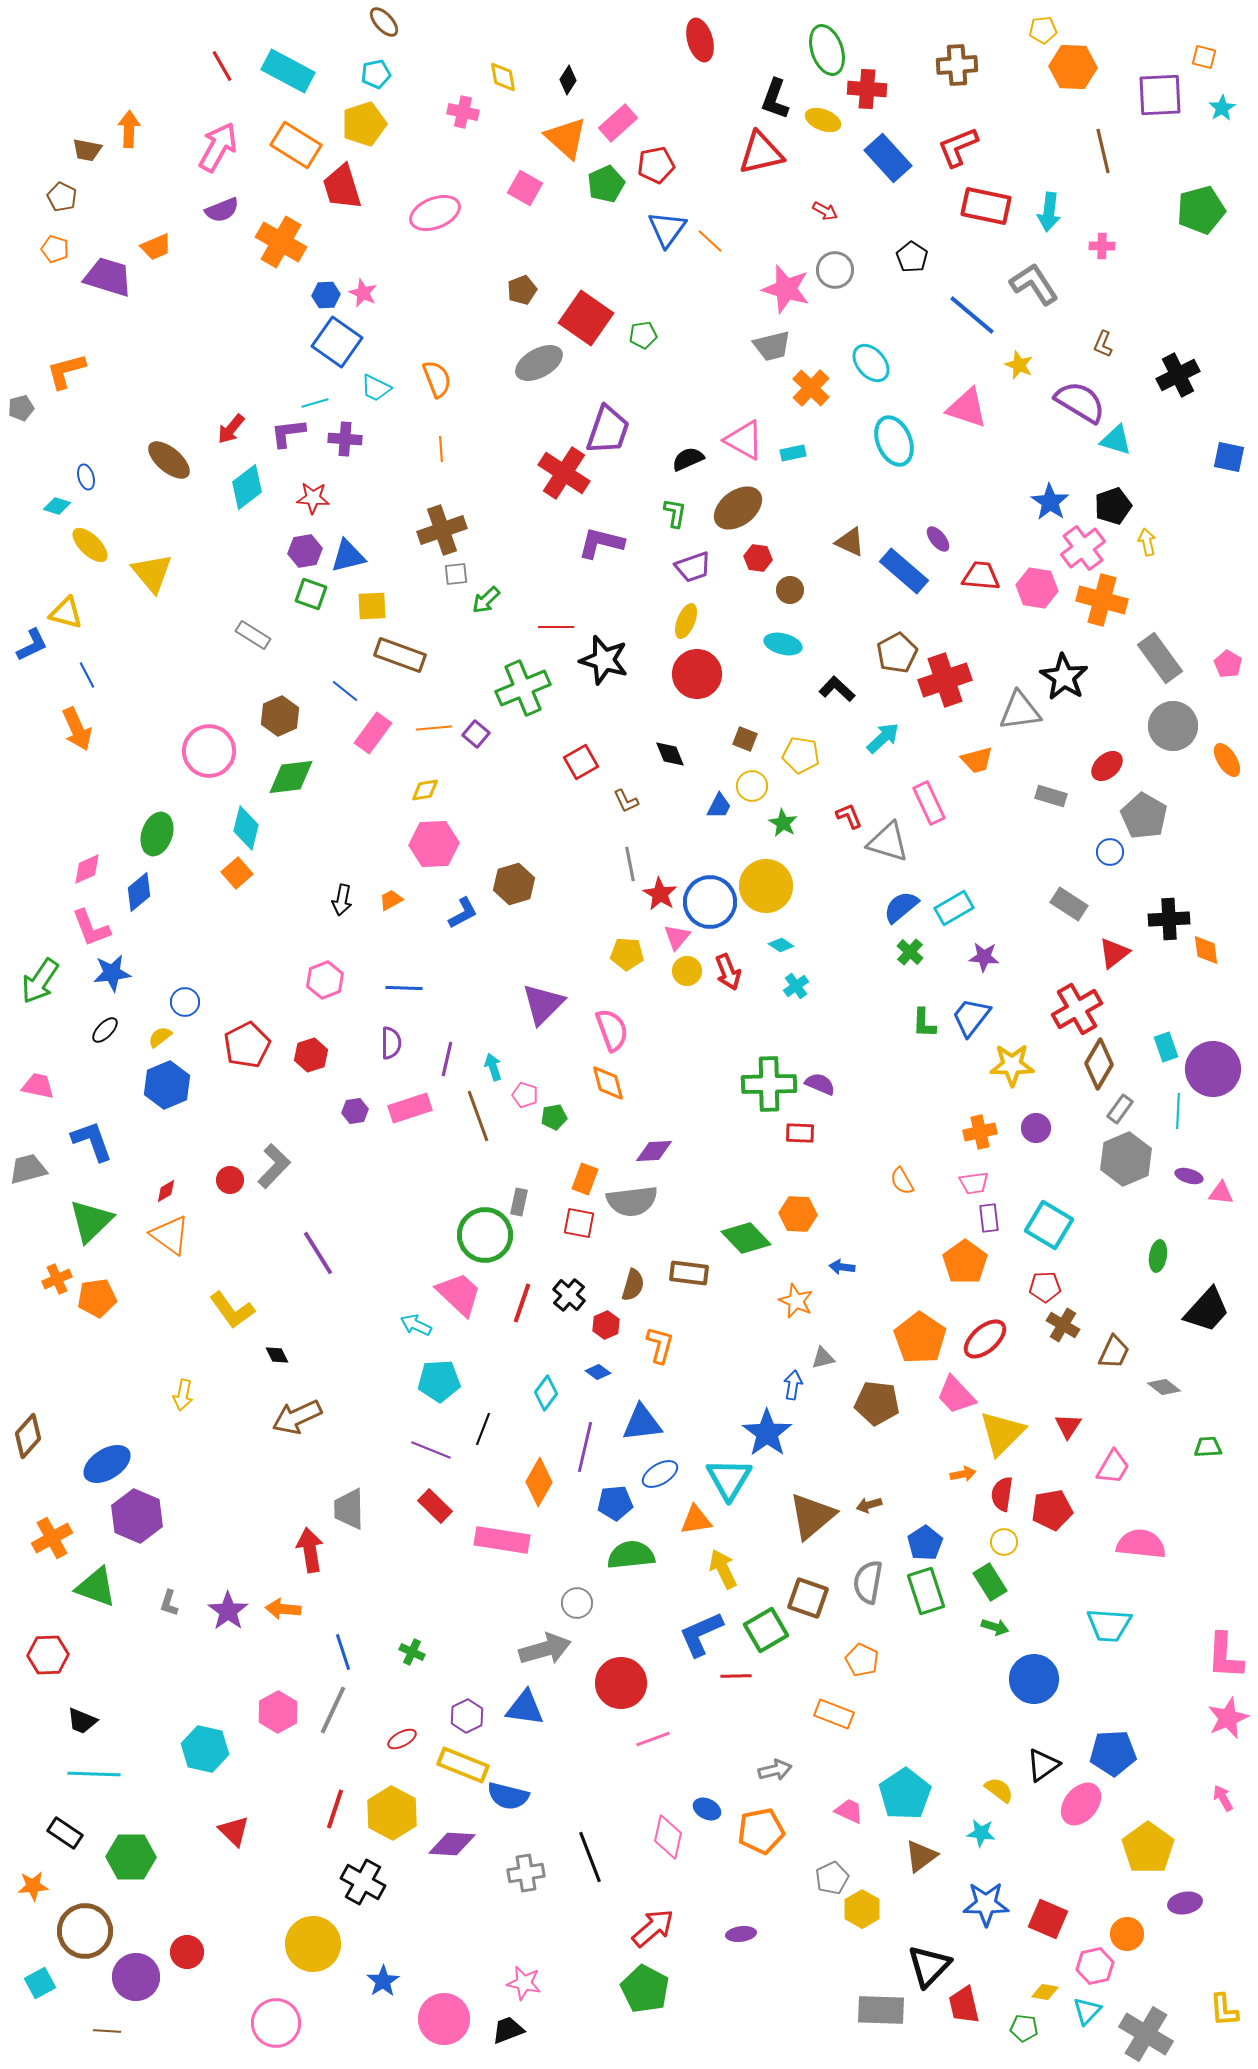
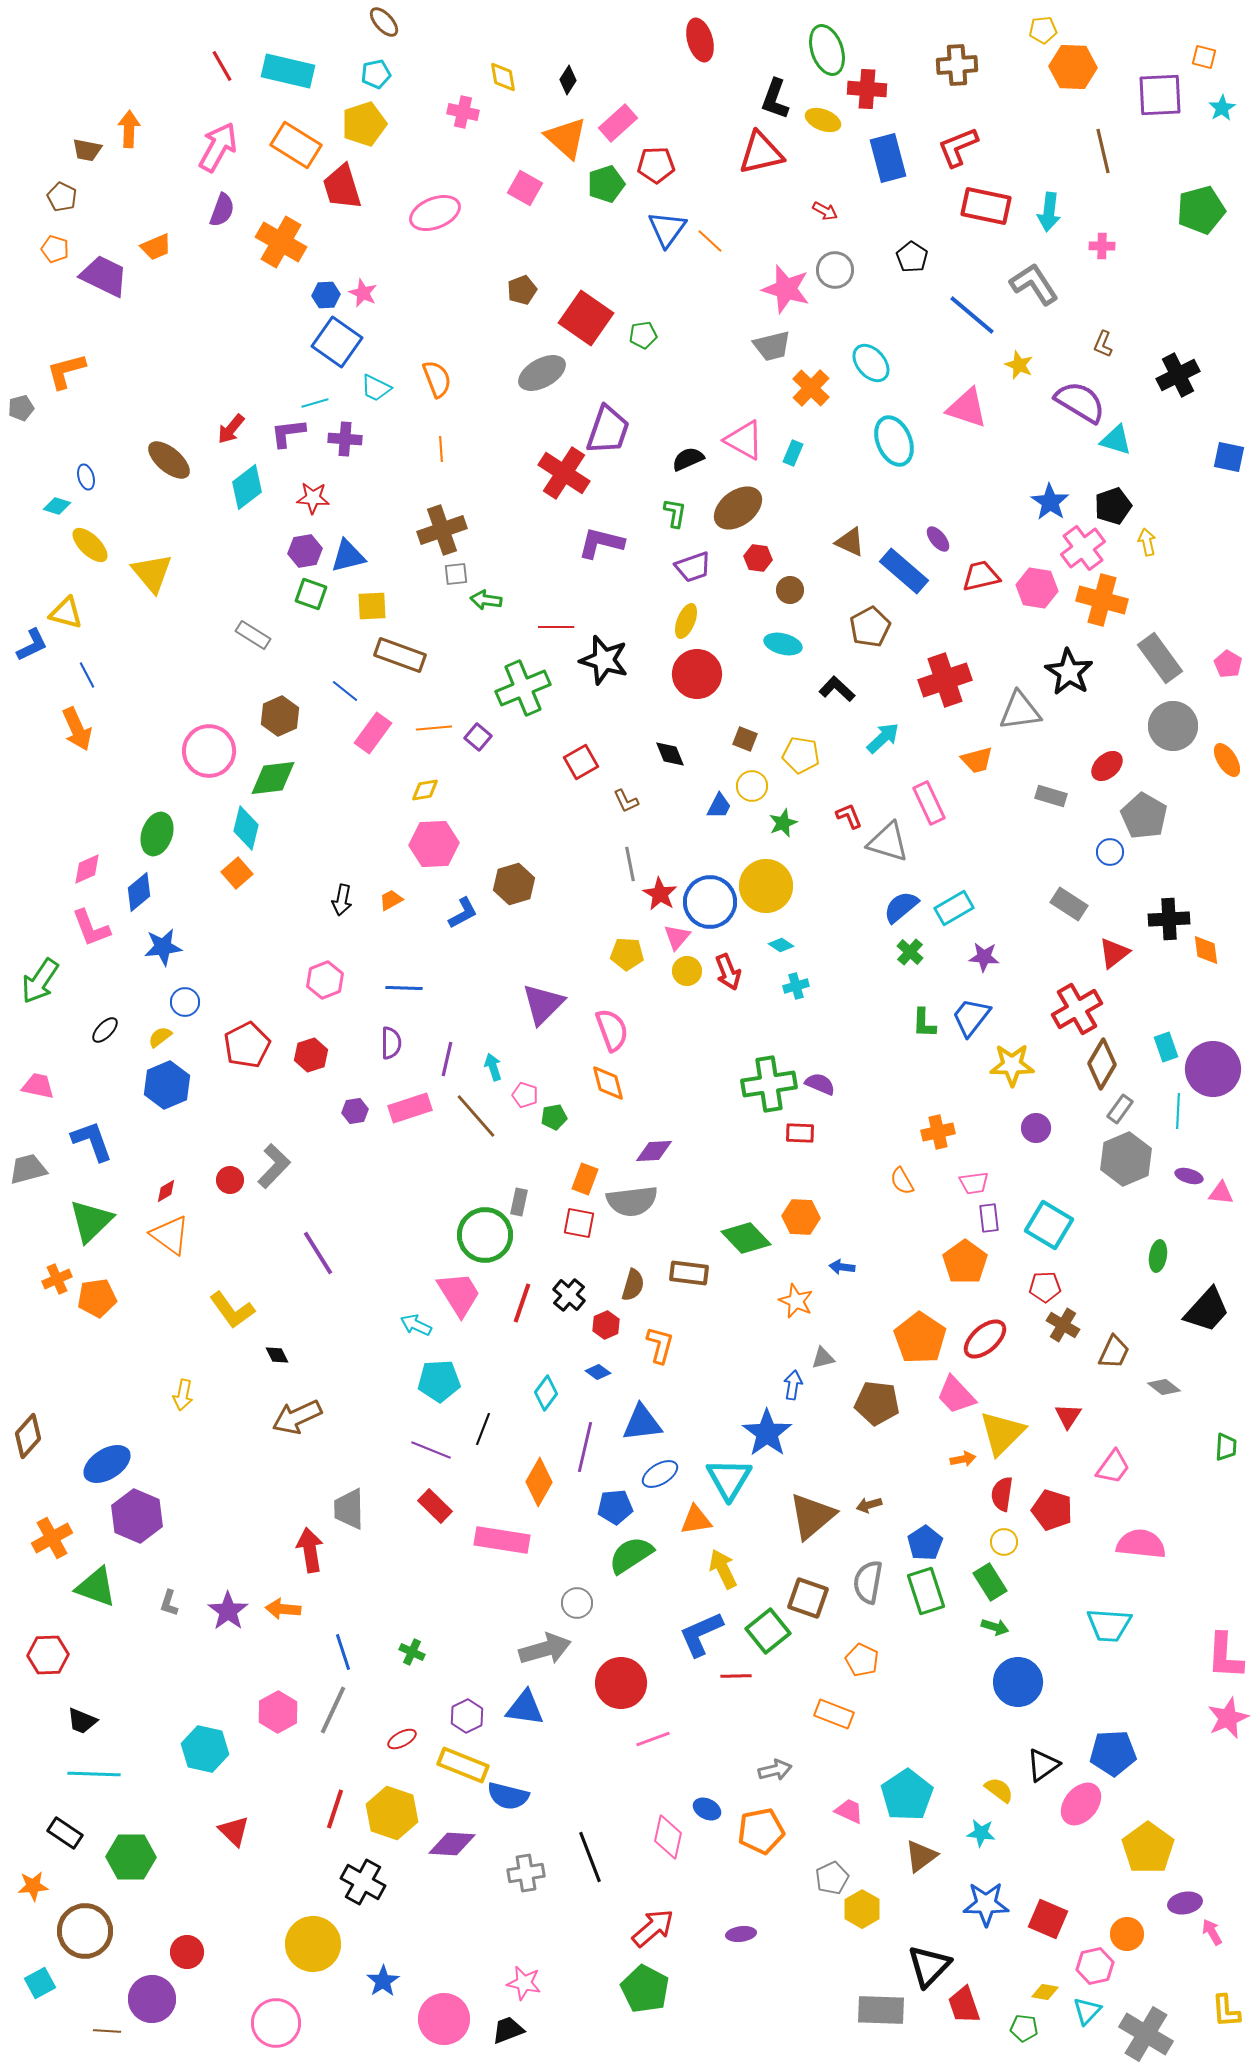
cyan rectangle at (288, 71): rotated 15 degrees counterclockwise
blue rectangle at (888, 158): rotated 27 degrees clockwise
red pentagon at (656, 165): rotated 9 degrees clockwise
green pentagon at (606, 184): rotated 6 degrees clockwise
purple semicircle at (222, 210): rotated 48 degrees counterclockwise
purple trapezoid at (108, 277): moved 4 px left, 1 px up; rotated 9 degrees clockwise
gray ellipse at (539, 363): moved 3 px right, 10 px down
cyan rectangle at (793, 453): rotated 55 degrees counterclockwise
red trapezoid at (981, 576): rotated 18 degrees counterclockwise
green arrow at (486, 600): rotated 52 degrees clockwise
brown pentagon at (897, 653): moved 27 px left, 26 px up
black star at (1064, 677): moved 5 px right, 5 px up
purple square at (476, 734): moved 2 px right, 3 px down
green diamond at (291, 777): moved 18 px left, 1 px down
green star at (783, 823): rotated 20 degrees clockwise
blue star at (112, 973): moved 51 px right, 26 px up
cyan cross at (796, 986): rotated 20 degrees clockwise
brown diamond at (1099, 1064): moved 3 px right
green cross at (769, 1084): rotated 8 degrees counterclockwise
brown line at (478, 1116): moved 2 px left; rotated 21 degrees counterclockwise
orange cross at (980, 1132): moved 42 px left
orange hexagon at (798, 1214): moved 3 px right, 3 px down
pink trapezoid at (459, 1294): rotated 15 degrees clockwise
red triangle at (1068, 1426): moved 10 px up
green trapezoid at (1208, 1447): moved 18 px right; rotated 96 degrees clockwise
pink trapezoid at (1113, 1467): rotated 6 degrees clockwise
orange arrow at (963, 1474): moved 15 px up
blue pentagon at (615, 1503): moved 4 px down
red pentagon at (1052, 1510): rotated 27 degrees clockwise
green semicircle at (631, 1555): rotated 27 degrees counterclockwise
green square at (766, 1630): moved 2 px right, 1 px down; rotated 9 degrees counterclockwise
blue circle at (1034, 1679): moved 16 px left, 3 px down
cyan pentagon at (905, 1794): moved 2 px right, 1 px down
pink arrow at (1223, 1798): moved 11 px left, 134 px down
yellow hexagon at (392, 1813): rotated 9 degrees counterclockwise
purple circle at (136, 1977): moved 16 px right, 22 px down
red trapezoid at (964, 2005): rotated 6 degrees counterclockwise
yellow L-shape at (1224, 2010): moved 2 px right, 1 px down
